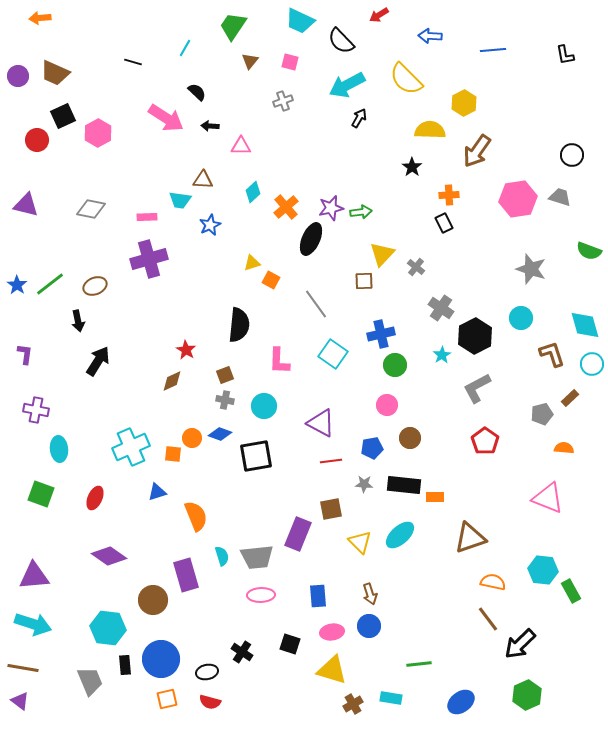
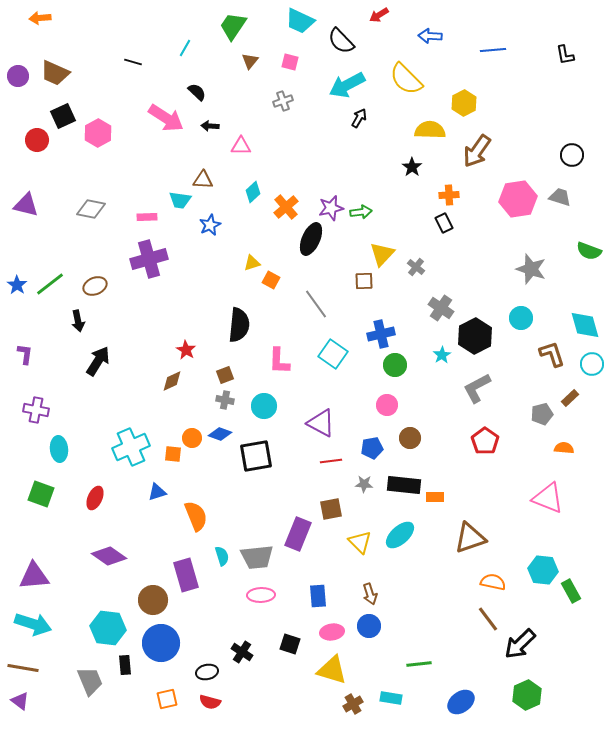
blue circle at (161, 659): moved 16 px up
